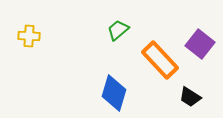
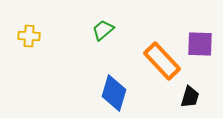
green trapezoid: moved 15 px left
purple square: rotated 36 degrees counterclockwise
orange rectangle: moved 2 px right, 1 px down
black trapezoid: rotated 105 degrees counterclockwise
